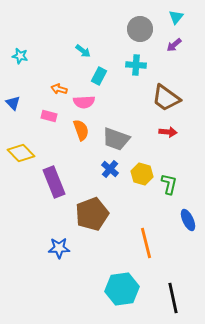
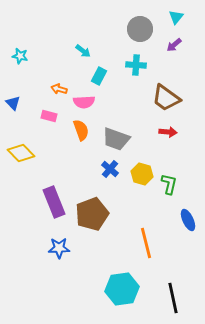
purple rectangle: moved 20 px down
